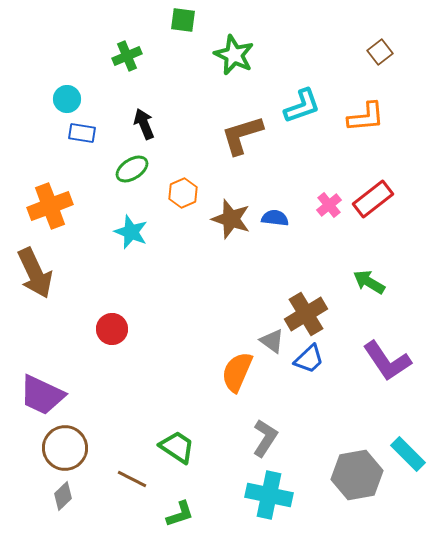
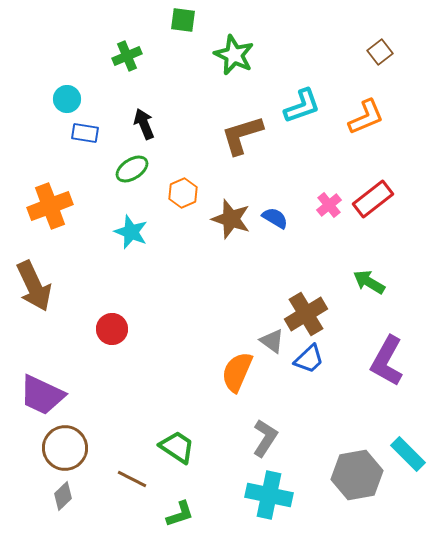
orange L-shape: rotated 18 degrees counterclockwise
blue rectangle: moved 3 px right
blue semicircle: rotated 24 degrees clockwise
brown arrow: moved 1 px left, 13 px down
purple L-shape: rotated 63 degrees clockwise
